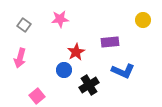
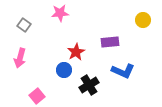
pink star: moved 6 px up
